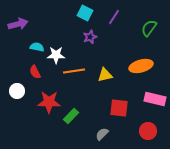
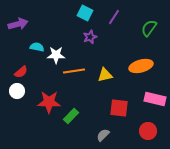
red semicircle: moved 14 px left; rotated 104 degrees counterclockwise
gray semicircle: moved 1 px right, 1 px down
